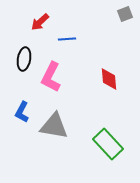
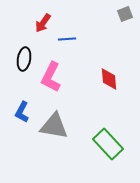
red arrow: moved 3 px right, 1 px down; rotated 12 degrees counterclockwise
